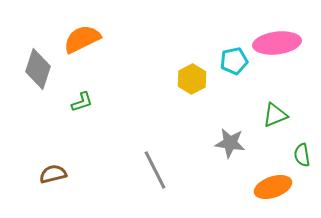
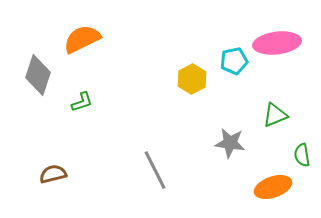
gray diamond: moved 6 px down
